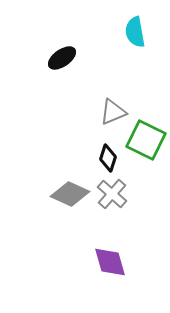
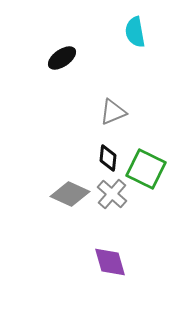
green square: moved 29 px down
black diamond: rotated 12 degrees counterclockwise
